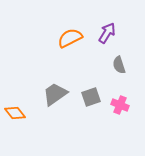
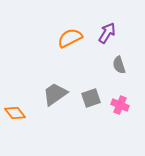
gray square: moved 1 px down
